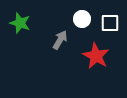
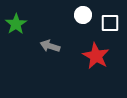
white circle: moved 1 px right, 4 px up
green star: moved 4 px left, 1 px down; rotated 20 degrees clockwise
gray arrow: moved 10 px left, 6 px down; rotated 102 degrees counterclockwise
